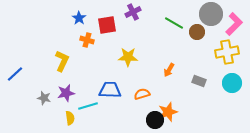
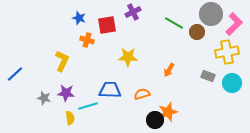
blue star: rotated 16 degrees counterclockwise
gray rectangle: moved 9 px right, 5 px up
purple star: rotated 18 degrees clockwise
